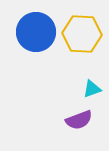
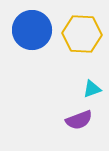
blue circle: moved 4 px left, 2 px up
